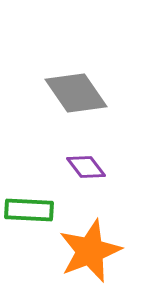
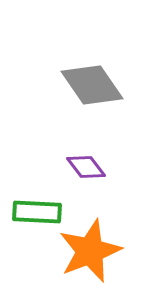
gray diamond: moved 16 px right, 8 px up
green rectangle: moved 8 px right, 2 px down
